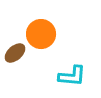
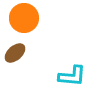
orange circle: moved 17 px left, 16 px up
